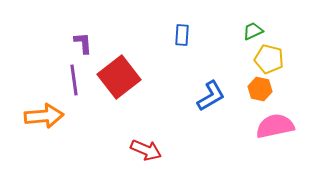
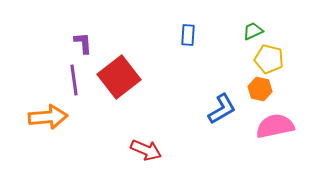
blue rectangle: moved 6 px right
blue L-shape: moved 11 px right, 13 px down
orange arrow: moved 4 px right, 1 px down
